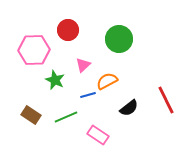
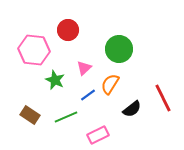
green circle: moved 10 px down
pink hexagon: rotated 8 degrees clockwise
pink triangle: moved 1 px right, 3 px down
orange semicircle: moved 3 px right, 3 px down; rotated 30 degrees counterclockwise
blue line: rotated 21 degrees counterclockwise
red line: moved 3 px left, 2 px up
black semicircle: moved 3 px right, 1 px down
brown rectangle: moved 1 px left
pink rectangle: rotated 60 degrees counterclockwise
